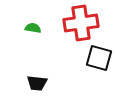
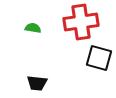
red cross: moved 1 px up
